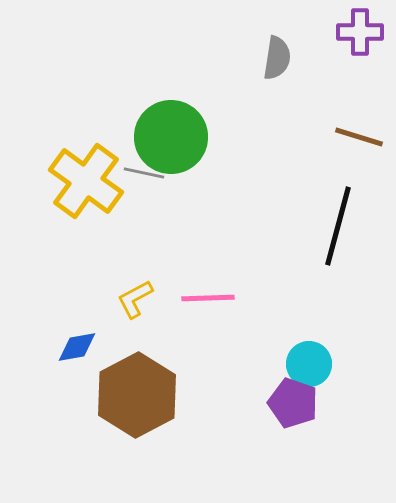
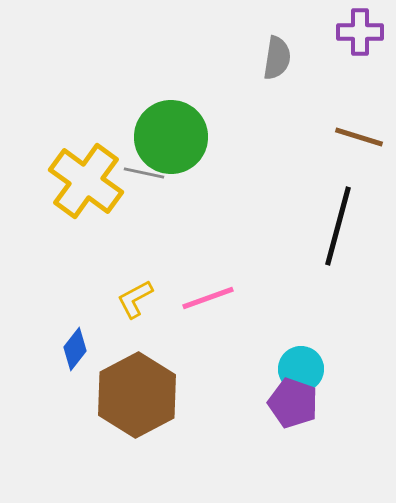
pink line: rotated 18 degrees counterclockwise
blue diamond: moved 2 px left, 2 px down; rotated 42 degrees counterclockwise
cyan circle: moved 8 px left, 5 px down
